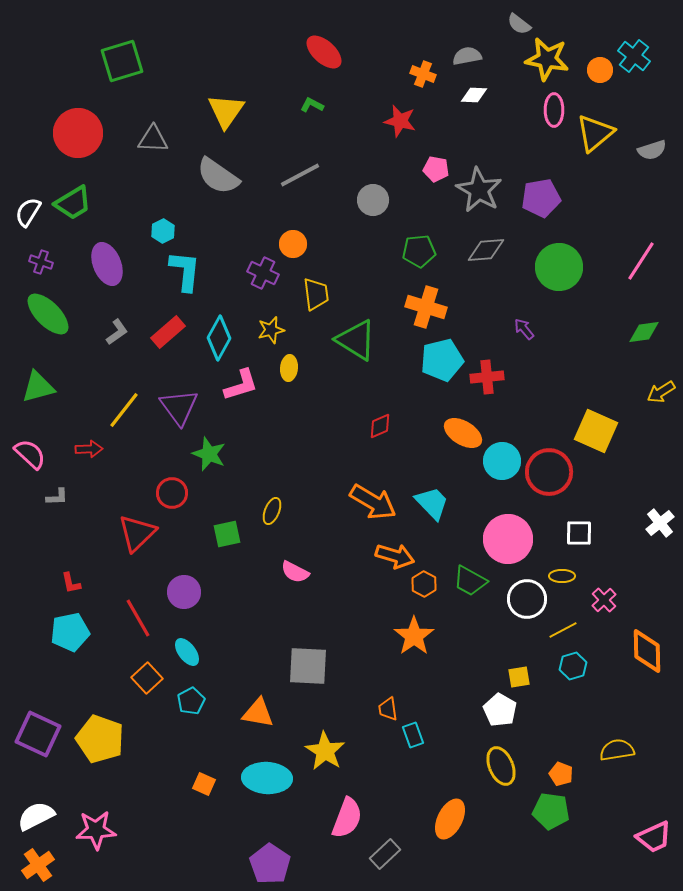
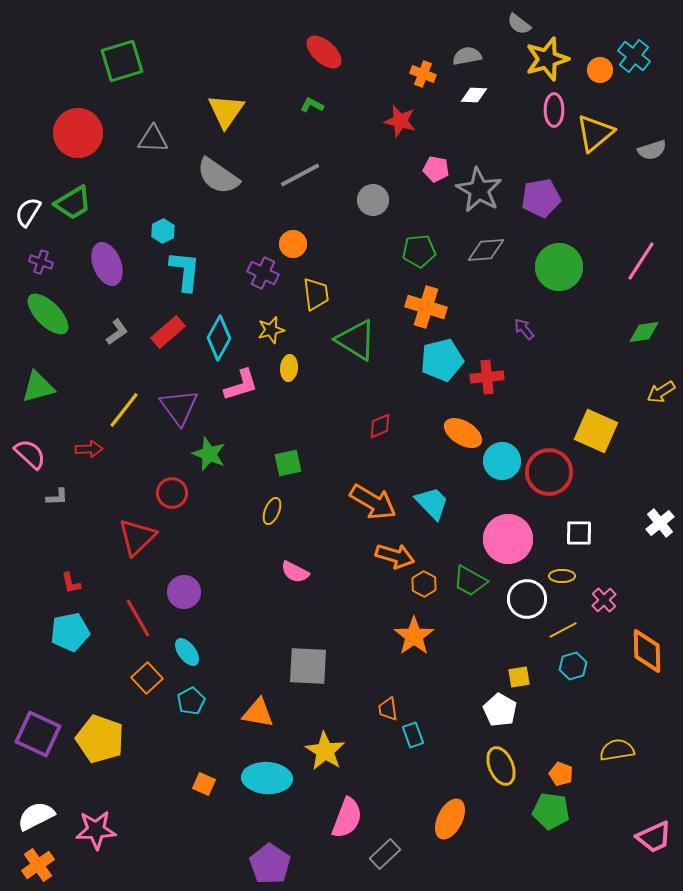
yellow star at (547, 59): rotated 27 degrees counterclockwise
red triangle at (137, 533): moved 4 px down
green square at (227, 534): moved 61 px right, 71 px up
